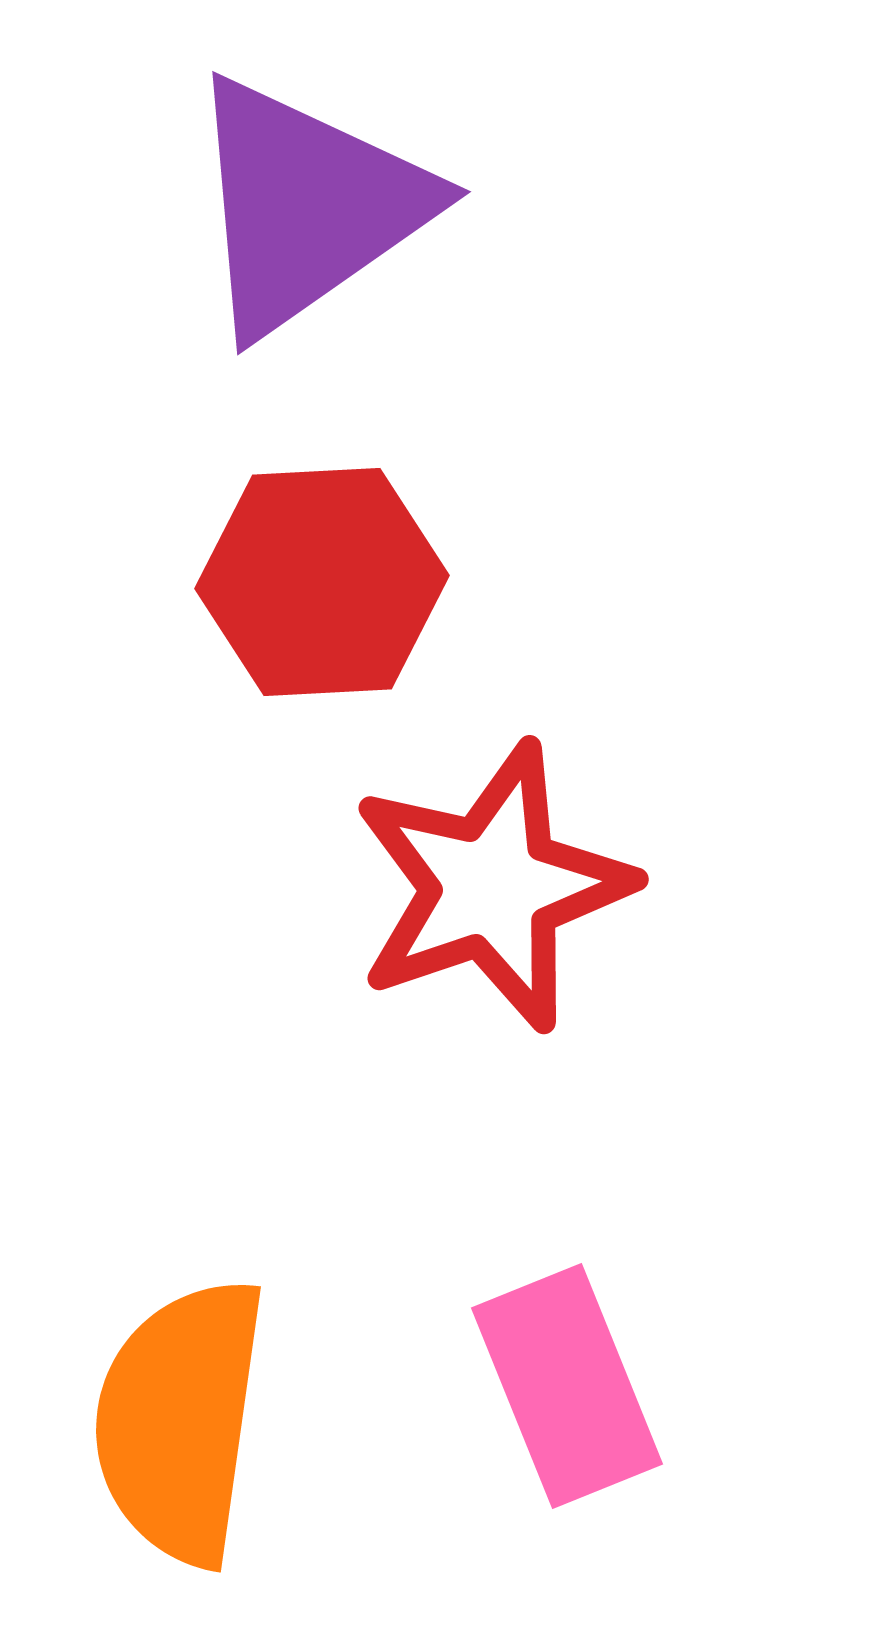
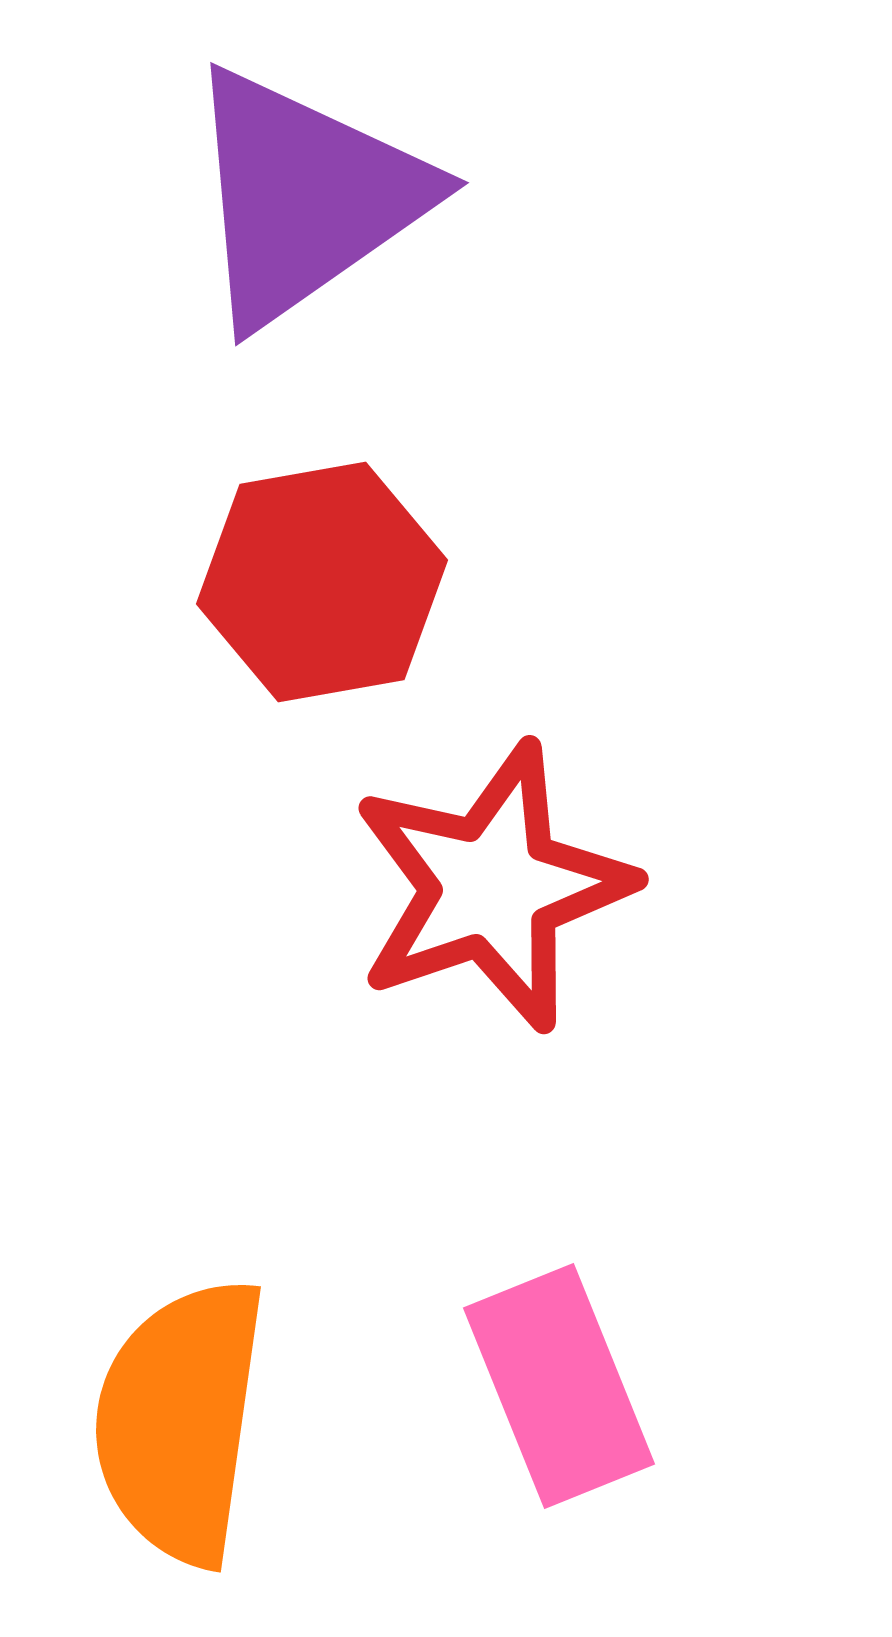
purple triangle: moved 2 px left, 9 px up
red hexagon: rotated 7 degrees counterclockwise
pink rectangle: moved 8 px left
